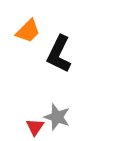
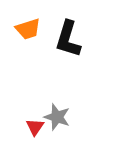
orange trapezoid: moved 2 px up; rotated 28 degrees clockwise
black L-shape: moved 9 px right, 15 px up; rotated 9 degrees counterclockwise
